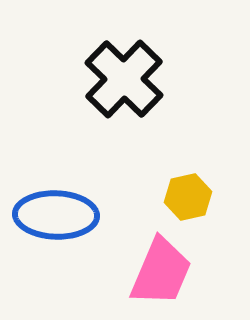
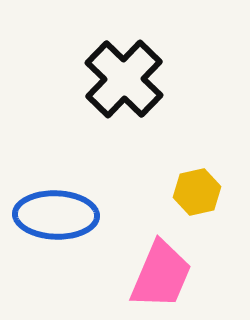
yellow hexagon: moved 9 px right, 5 px up
pink trapezoid: moved 3 px down
